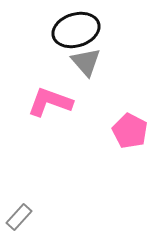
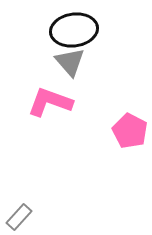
black ellipse: moved 2 px left; rotated 9 degrees clockwise
gray triangle: moved 16 px left
